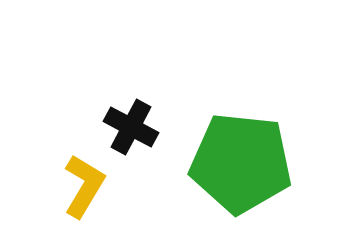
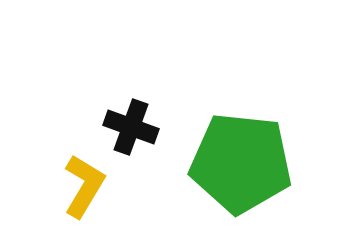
black cross: rotated 8 degrees counterclockwise
